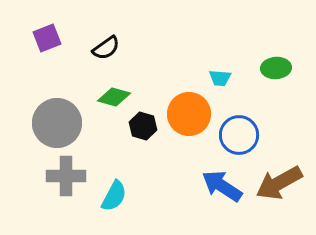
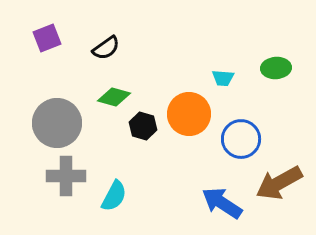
cyan trapezoid: moved 3 px right
blue circle: moved 2 px right, 4 px down
blue arrow: moved 17 px down
